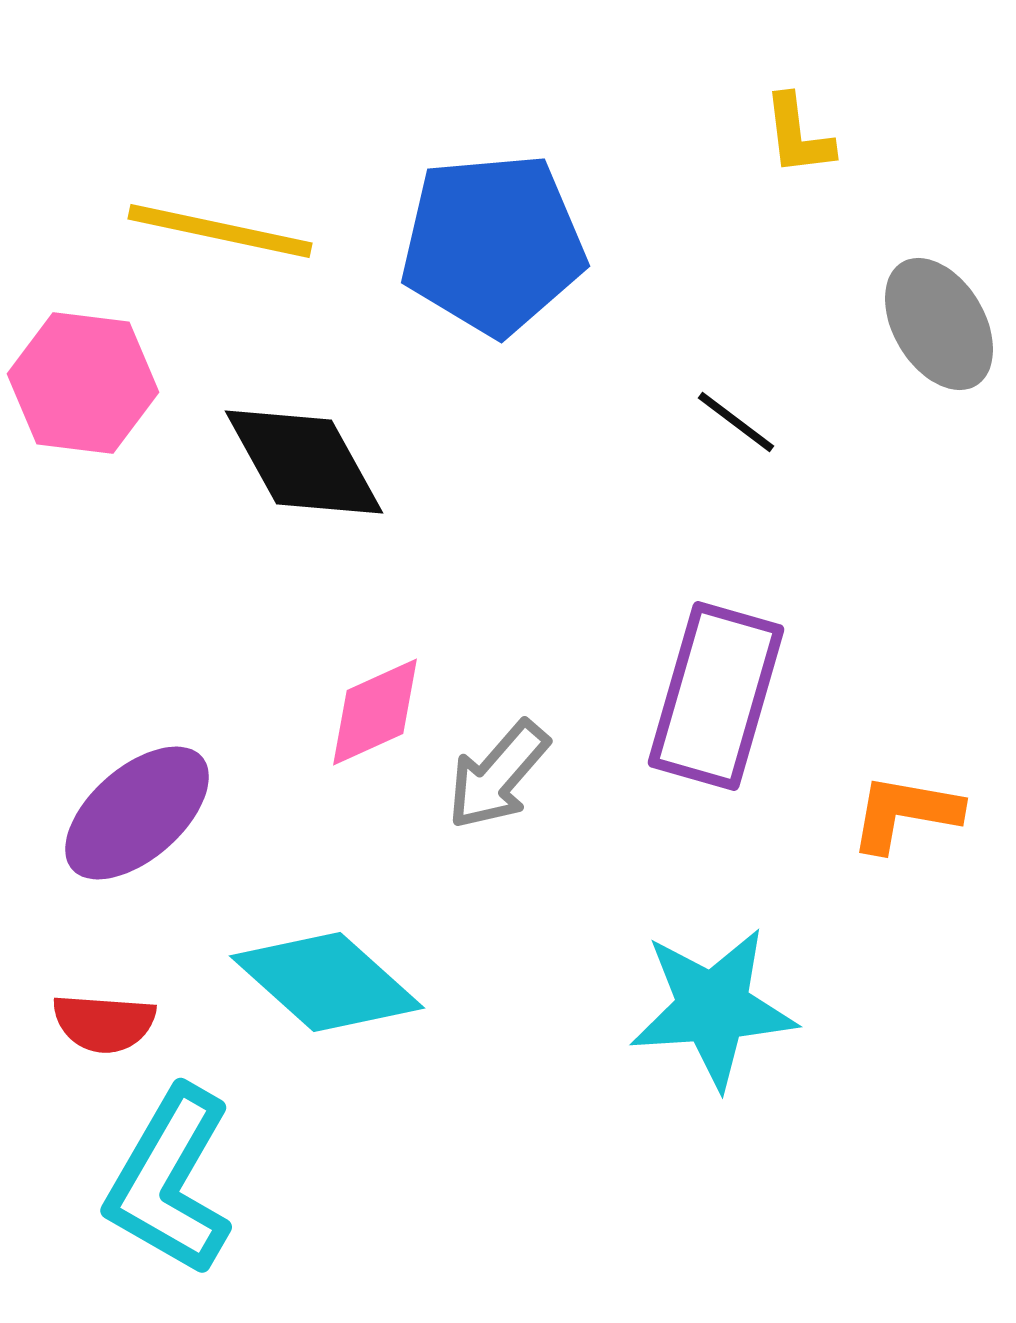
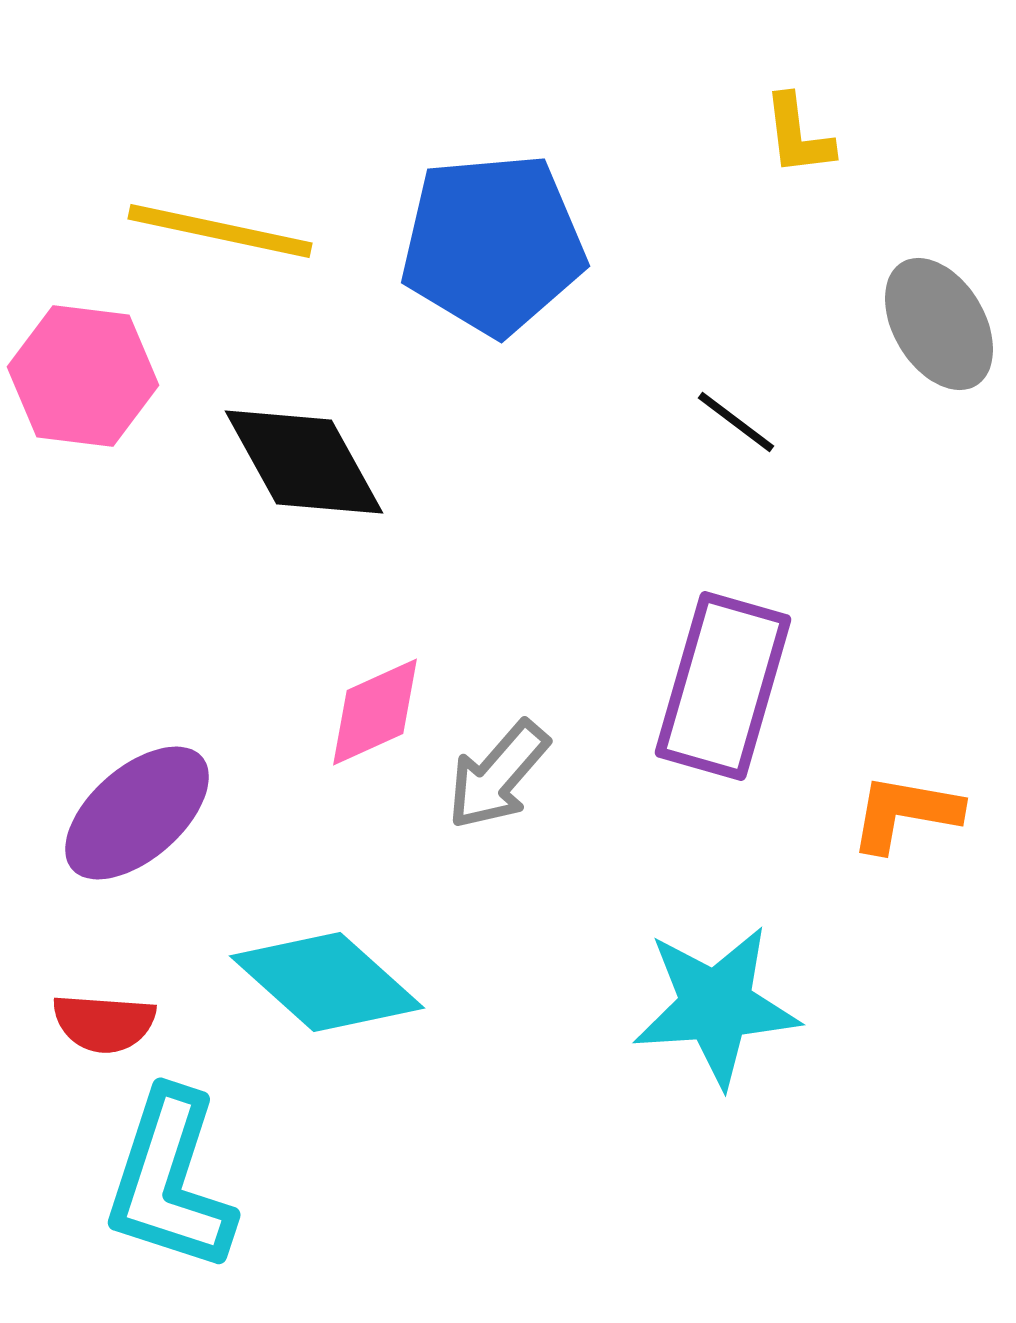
pink hexagon: moved 7 px up
purple rectangle: moved 7 px right, 10 px up
cyan star: moved 3 px right, 2 px up
cyan L-shape: rotated 12 degrees counterclockwise
